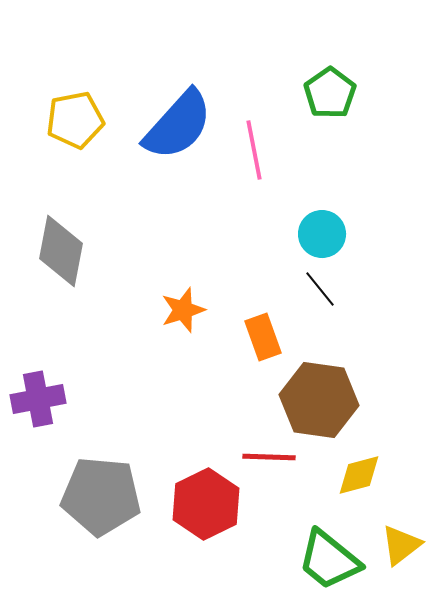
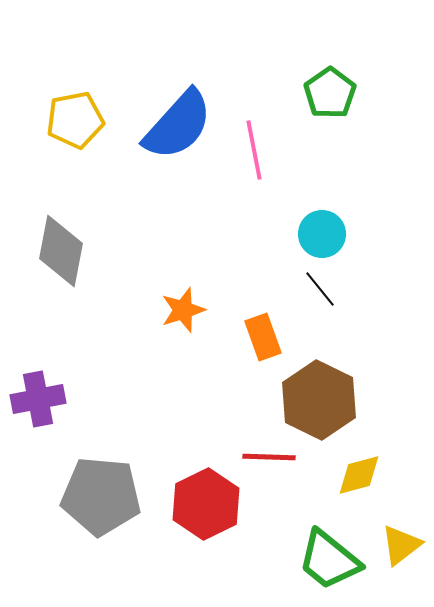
brown hexagon: rotated 18 degrees clockwise
